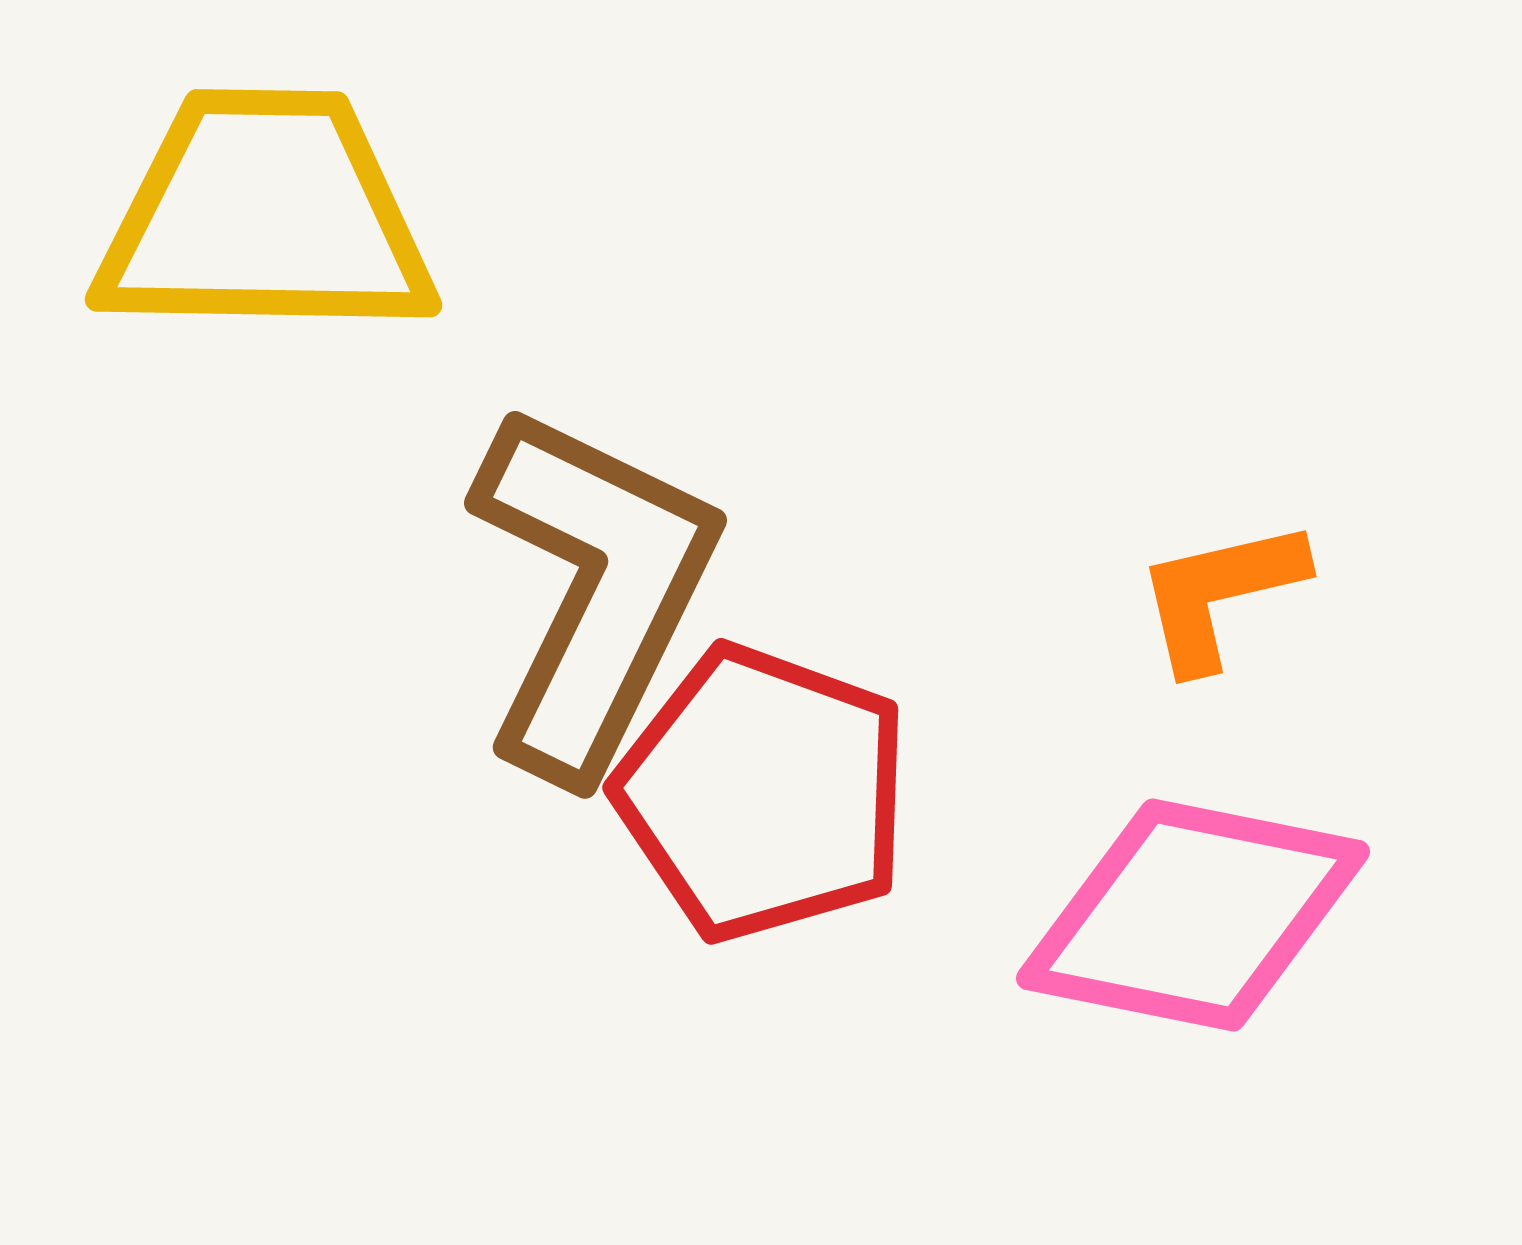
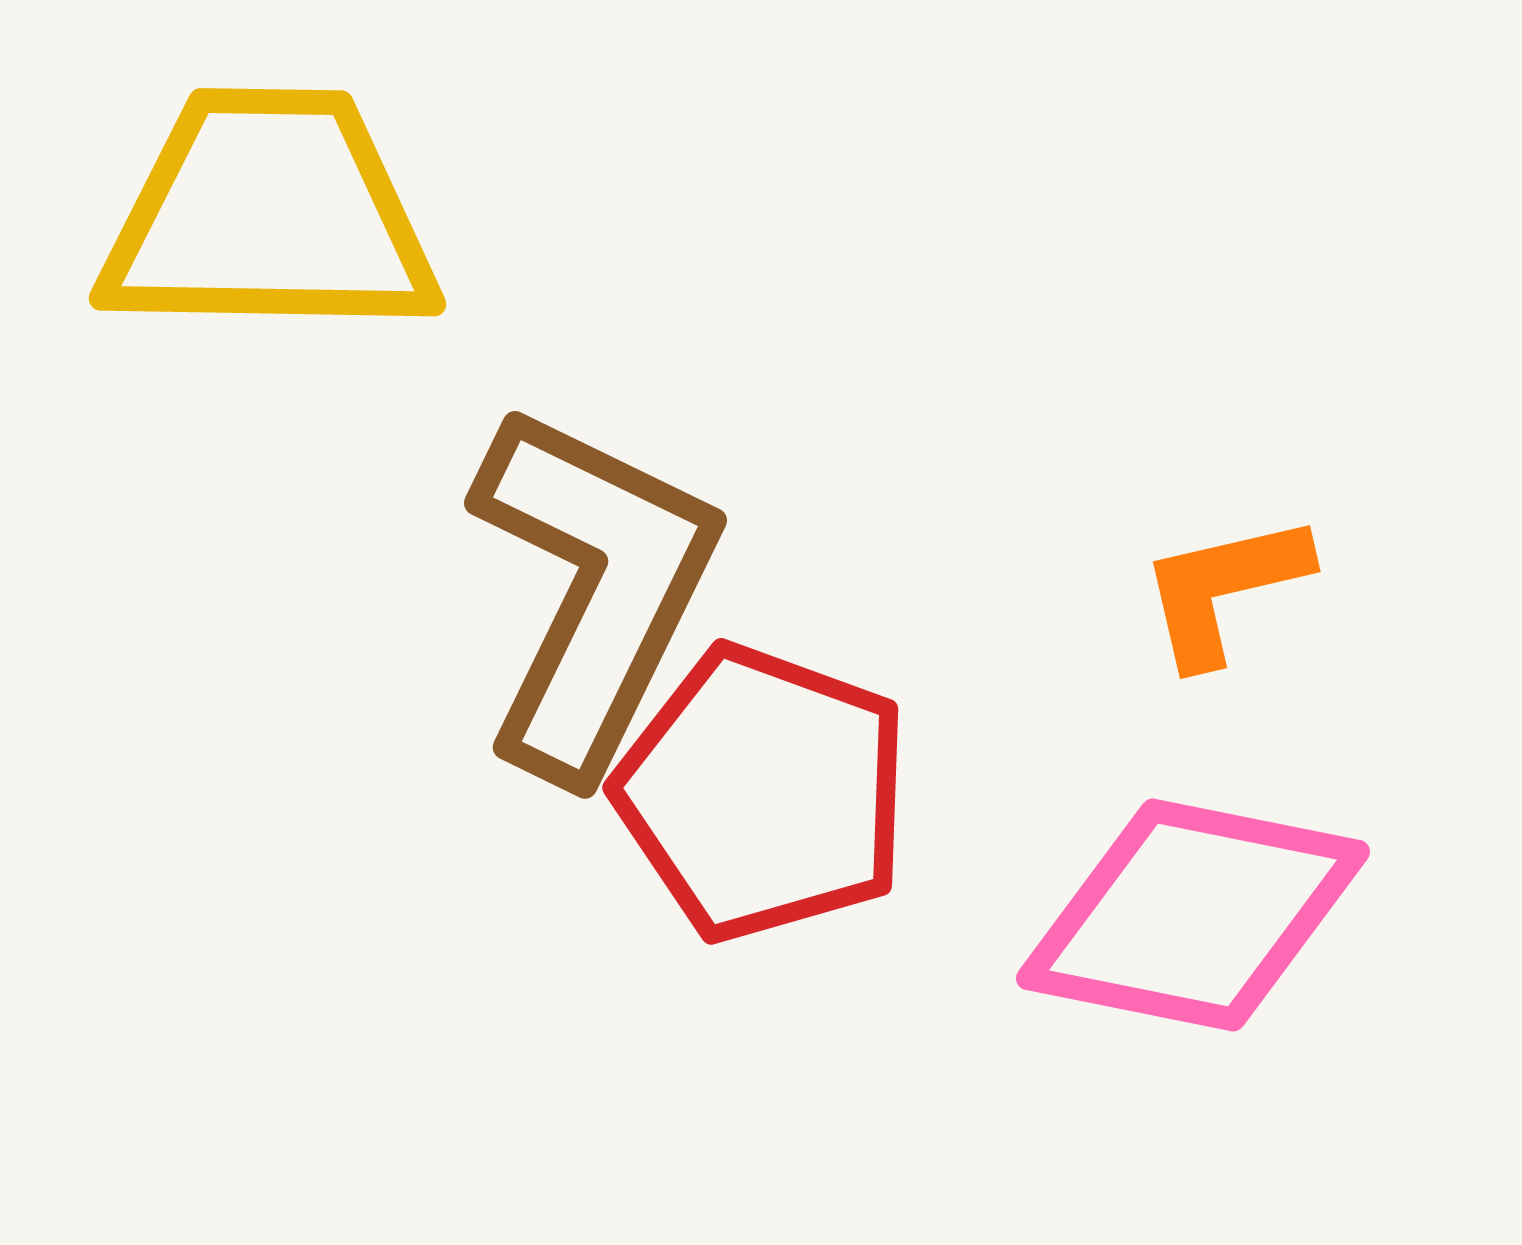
yellow trapezoid: moved 4 px right, 1 px up
orange L-shape: moved 4 px right, 5 px up
